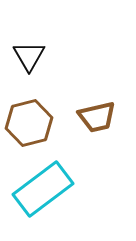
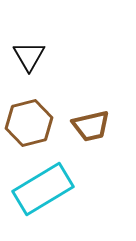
brown trapezoid: moved 6 px left, 9 px down
cyan rectangle: rotated 6 degrees clockwise
